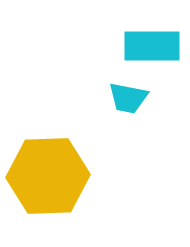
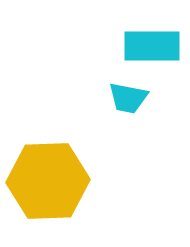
yellow hexagon: moved 5 px down
